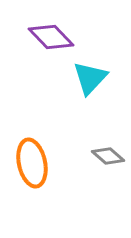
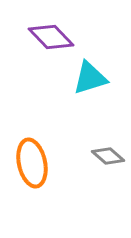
cyan triangle: rotated 30 degrees clockwise
